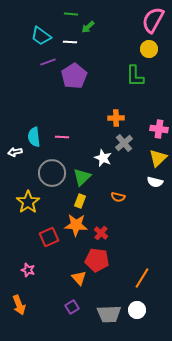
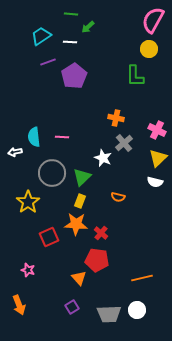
cyan trapezoid: rotated 110 degrees clockwise
orange cross: rotated 14 degrees clockwise
pink cross: moved 2 px left, 1 px down; rotated 18 degrees clockwise
orange star: moved 1 px up
orange line: rotated 45 degrees clockwise
